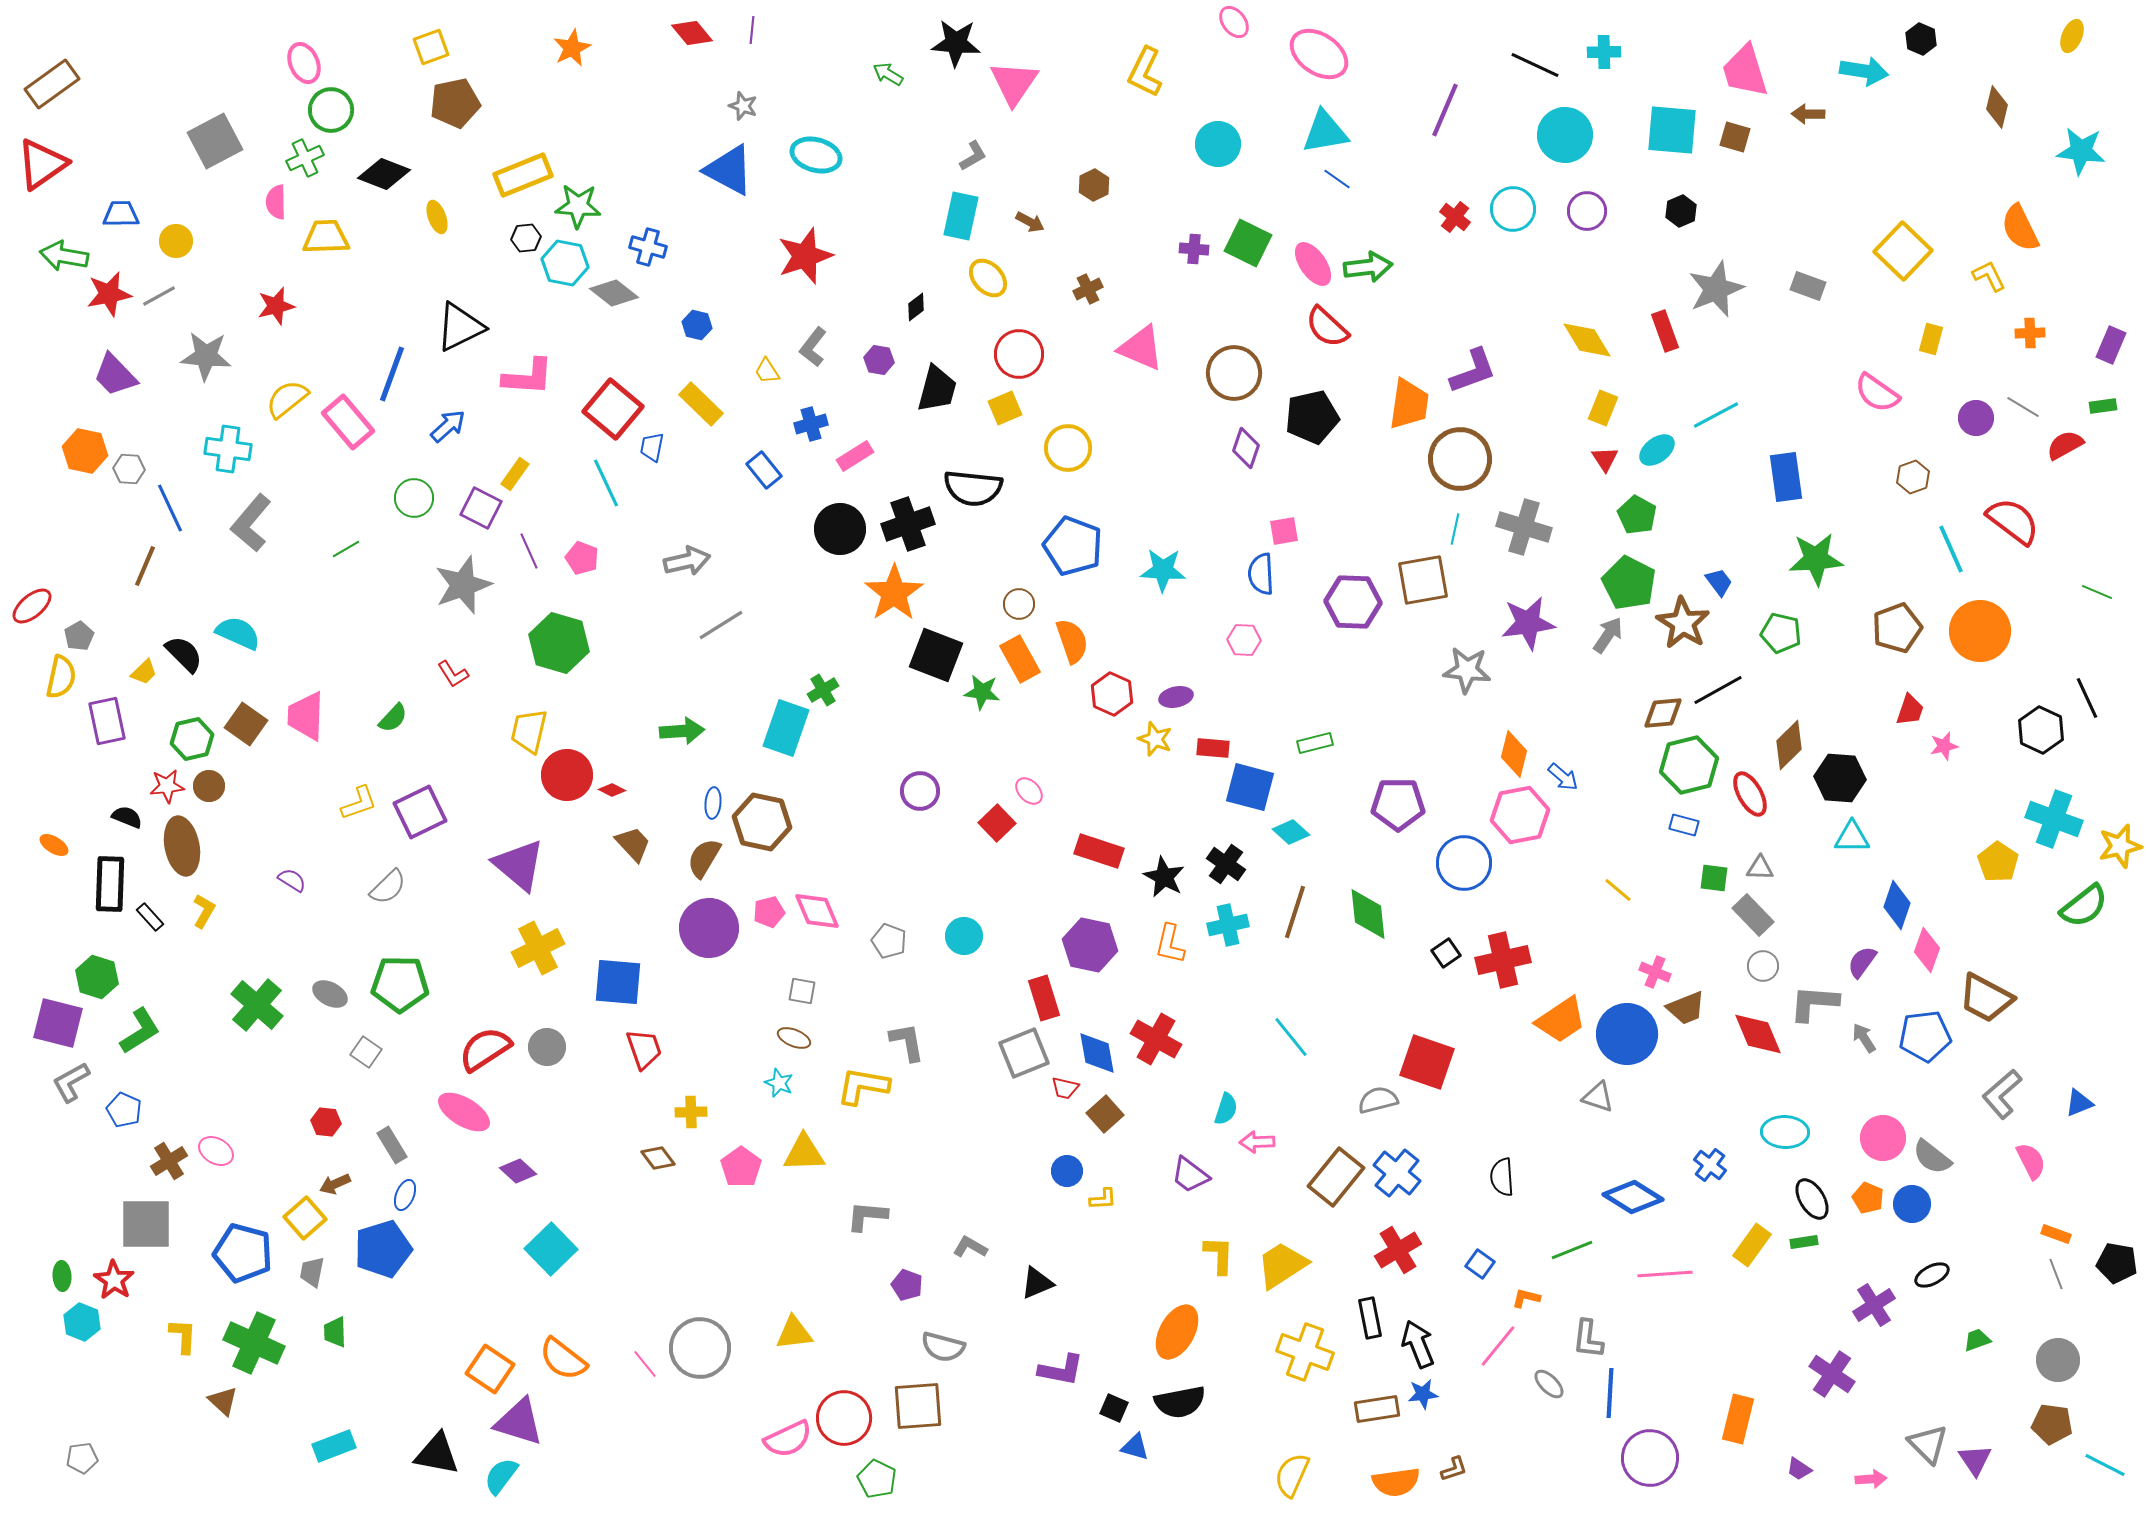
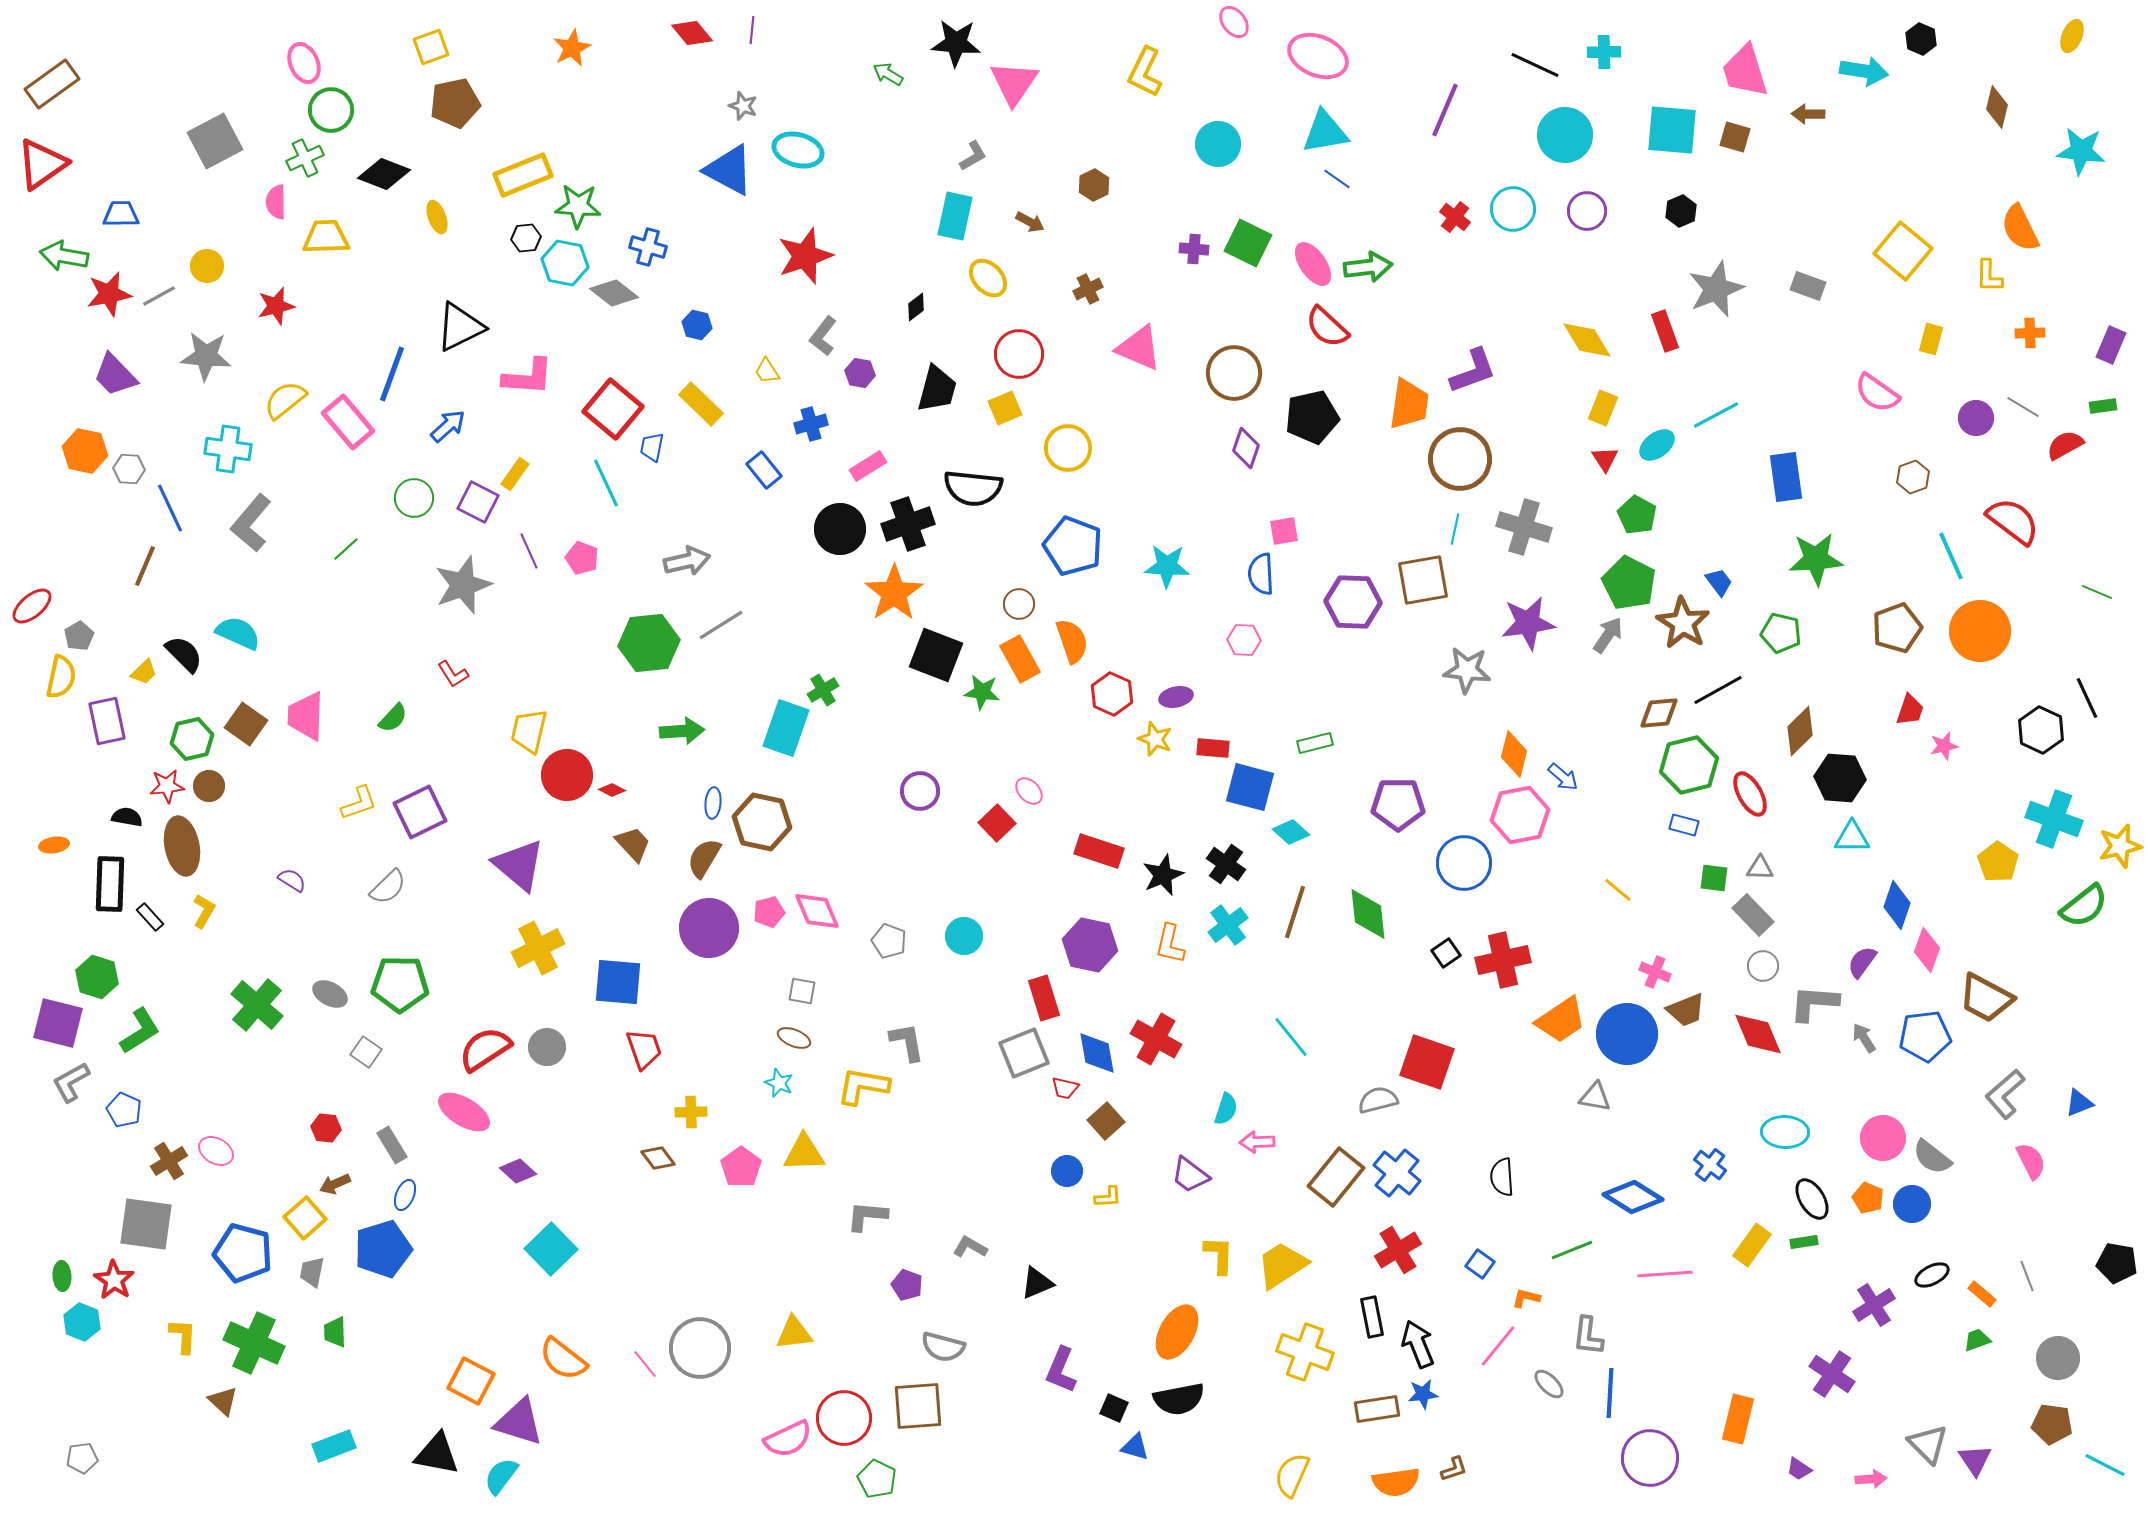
pink ellipse at (1319, 54): moved 1 px left, 2 px down; rotated 12 degrees counterclockwise
cyan ellipse at (816, 155): moved 18 px left, 5 px up
cyan rectangle at (961, 216): moved 6 px left
yellow circle at (176, 241): moved 31 px right, 25 px down
yellow square at (1903, 251): rotated 4 degrees counterclockwise
yellow L-shape at (1989, 276): rotated 153 degrees counterclockwise
gray L-shape at (813, 347): moved 10 px right, 11 px up
pink triangle at (1141, 348): moved 2 px left
purple hexagon at (879, 360): moved 19 px left, 13 px down
yellow semicircle at (287, 399): moved 2 px left, 1 px down
cyan ellipse at (1657, 450): moved 5 px up
pink rectangle at (855, 456): moved 13 px right, 10 px down
purple square at (481, 508): moved 3 px left, 6 px up
green line at (346, 549): rotated 12 degrees counterclockwise
cyan line at (1951, 549): moved 7 px down
cyan star at (1163, 570): moved 4 px right, 4 px up
green hexagon at (559, 643): moved 90 px right; rotated 22 degrees counterclockwise
brown diamond at (1663, 713): moved 4 px left
brown diamond at (1789, 745): moved 11 px right, 14 px up
black semicircle at (127, 817): rotated 12 degrees counterclockwise
orange ellipse at (54, 845): rotated 40 degrees counterclockwise
black star at (1164, 877): moved 1 px left, 2 px up; rotated 21 degrees clockwise
cyan cross at (1228, 925): rotated 24 degrees counterclockwise
brown trapezoid at (1686, 1008): moved 2 px down
gray L-shape at (2002, 1094): moved 3 px right
gray triangle at (1598, 1097): moved 3 px left; rotated 8 degrees counterclockwise
brown square at (1105, 1114): moved 1 px right, 7 px down
red hexagon at (326, 1122): moved 6 px down
yellow L-shape at (1103, 1199): moved 5 px right, 2 px up
gray square at (146, 1224): rotated 8 degrees clockwise
orange rectangle at (2056, 1234): moved 74 px left, 60 px down; rotated 20 degrees clockwise
gray line at (2056, 1274): moved 29 px left, 2 px down
black rectangle at (1370, 1318): moved 2 px right, 1 px up
gray L-shape at (1588, 1339): moved 3 px up
gray circle at (2058, 1360): moved 2 px up
orange square at (490, 1369): moved 19 px left, 12 px down; rotated 6 degrees counterclockwise
purple L-shape at (1061, 1370): rotated 102 degrees clockwise
black semicircle at (1180, 1402): moved 1 px left, 3 px up
